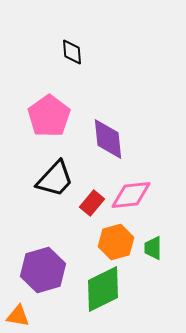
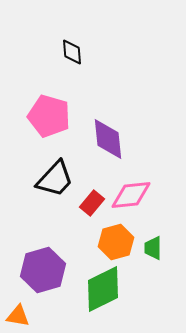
pink pentagon: rotated 21 degrees counterclockwise
